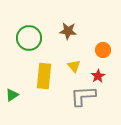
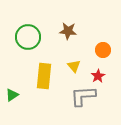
green circle: moved 1 px left, 1 px up
